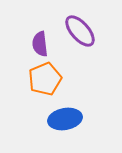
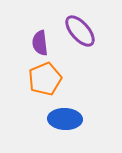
purple semicircle: moved 1 px up
blue ellipse: rotated 12 degrees clockwise
